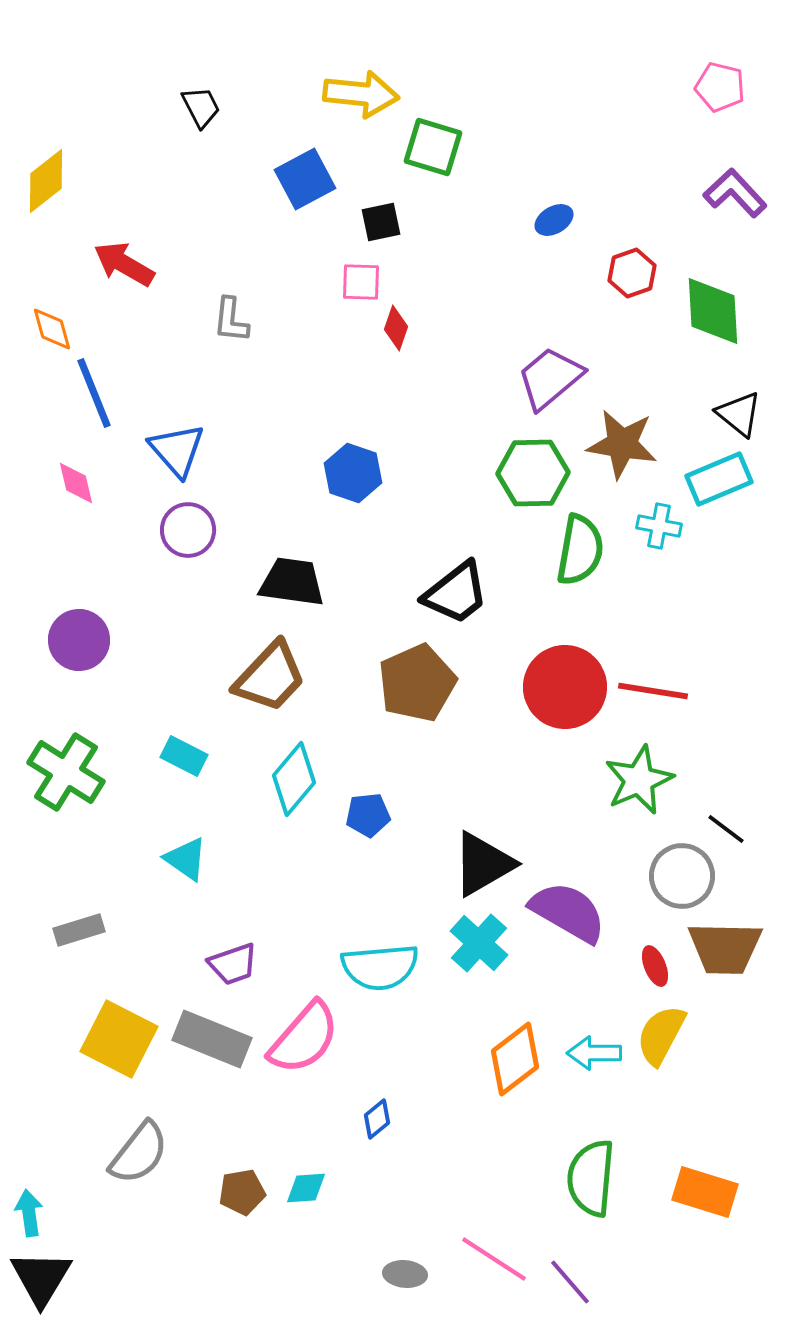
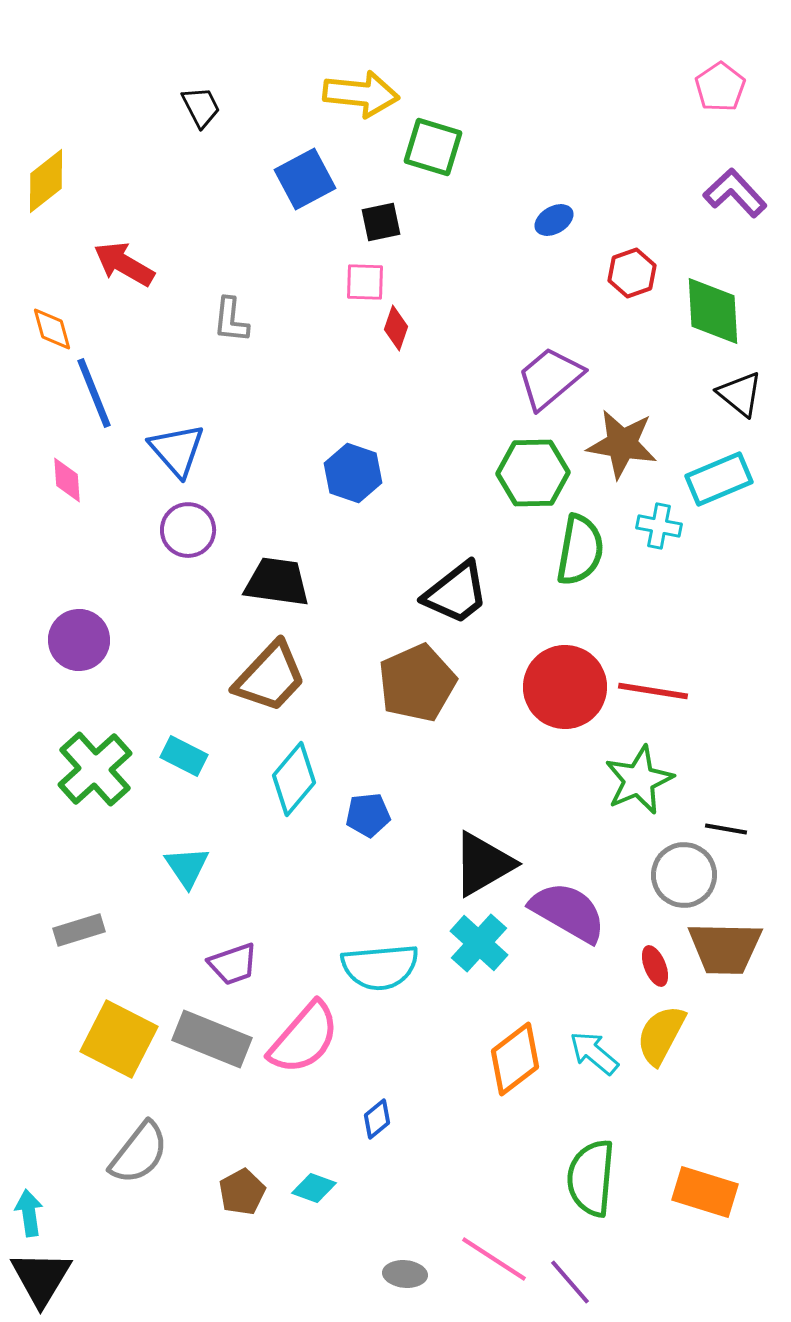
pink pentagon at (720, 87): rotated 24 degrees clockwise
pink square at (361, 282): moved 4 px right
black triangle at (739, 414): moved 1 px right, 20 px up
pink diamond at (76, 483): moved 9 px left, 3 px up; rotated 9 degrees clockwise
black trapezoid at (292, 582): moved 15 px left
green cross at (66, 772): moved 29 px right, 3 px up; rotated 16 degrees clockwise
black line at (726, 829): rotated 27 degrees counterclockwise
cyan triangle at (186, 859): moved 1 px right, 8 px down; rotated 21 degrees clockwise
gray circle at (682, 876): moved 2 px right, 1 px up
cyan arrow at (594, 1053): rotated 40 degrees clockwise
cyan diamond at (306, 1188): moved 8 px right; rotated 24 degrees clockwise
brown pentagon at (242, 1192): rotated 18 degrees counterclockwise
